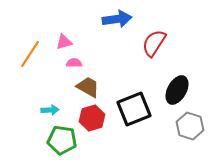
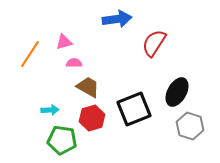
black ellipse: moved 2 px down
